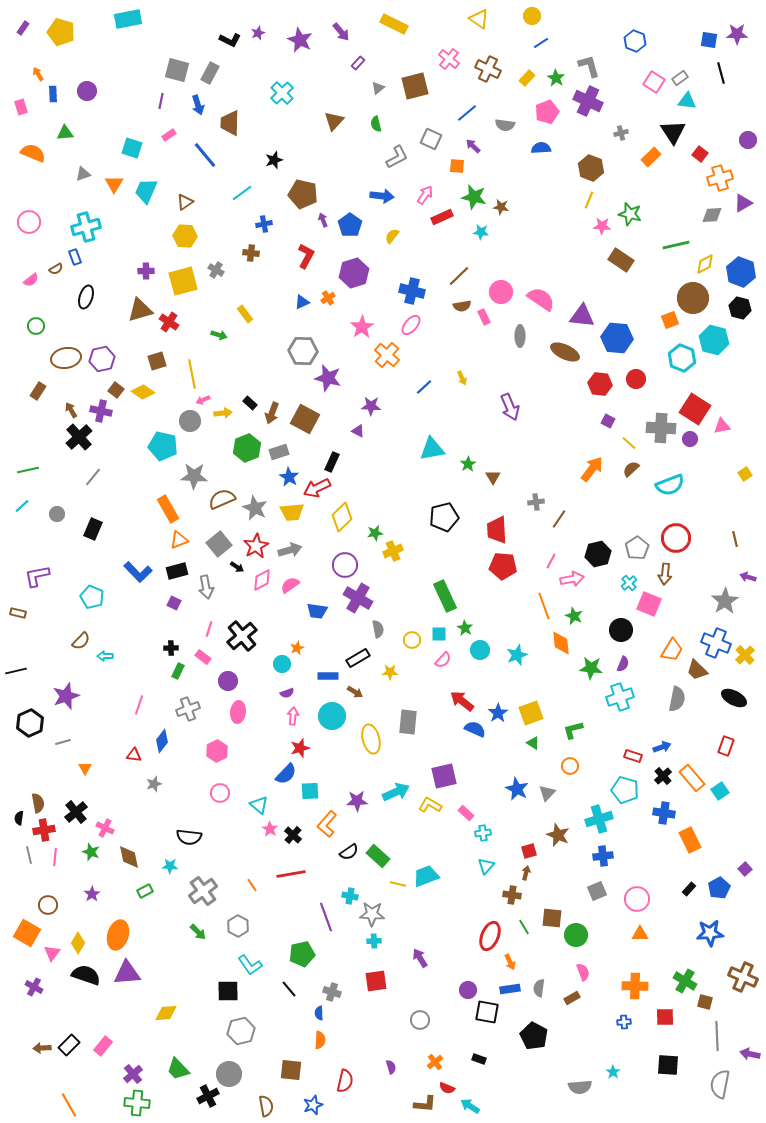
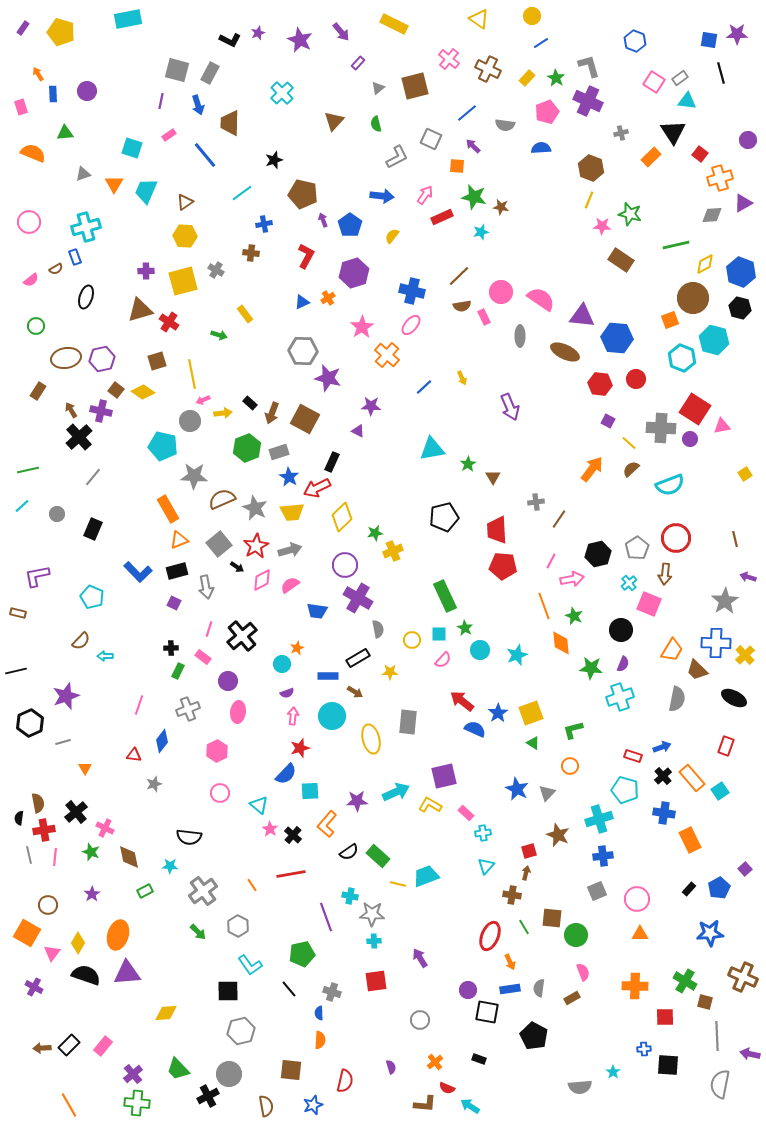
cyan star at (481, 232): rotated 21 degrees counterclockwise
blue cross at (716, 643): rotated 20 degrees counterclockwise
blue cross at (624, 1022): moved 20 px right, 27 px down
